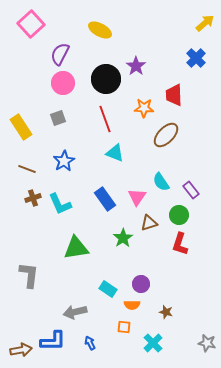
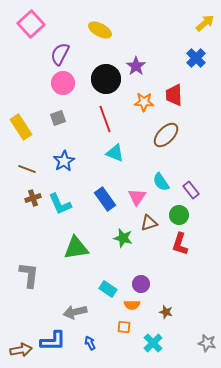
orange star: moved 6 px up
green star: rotated 24 degrees counterclockwise
